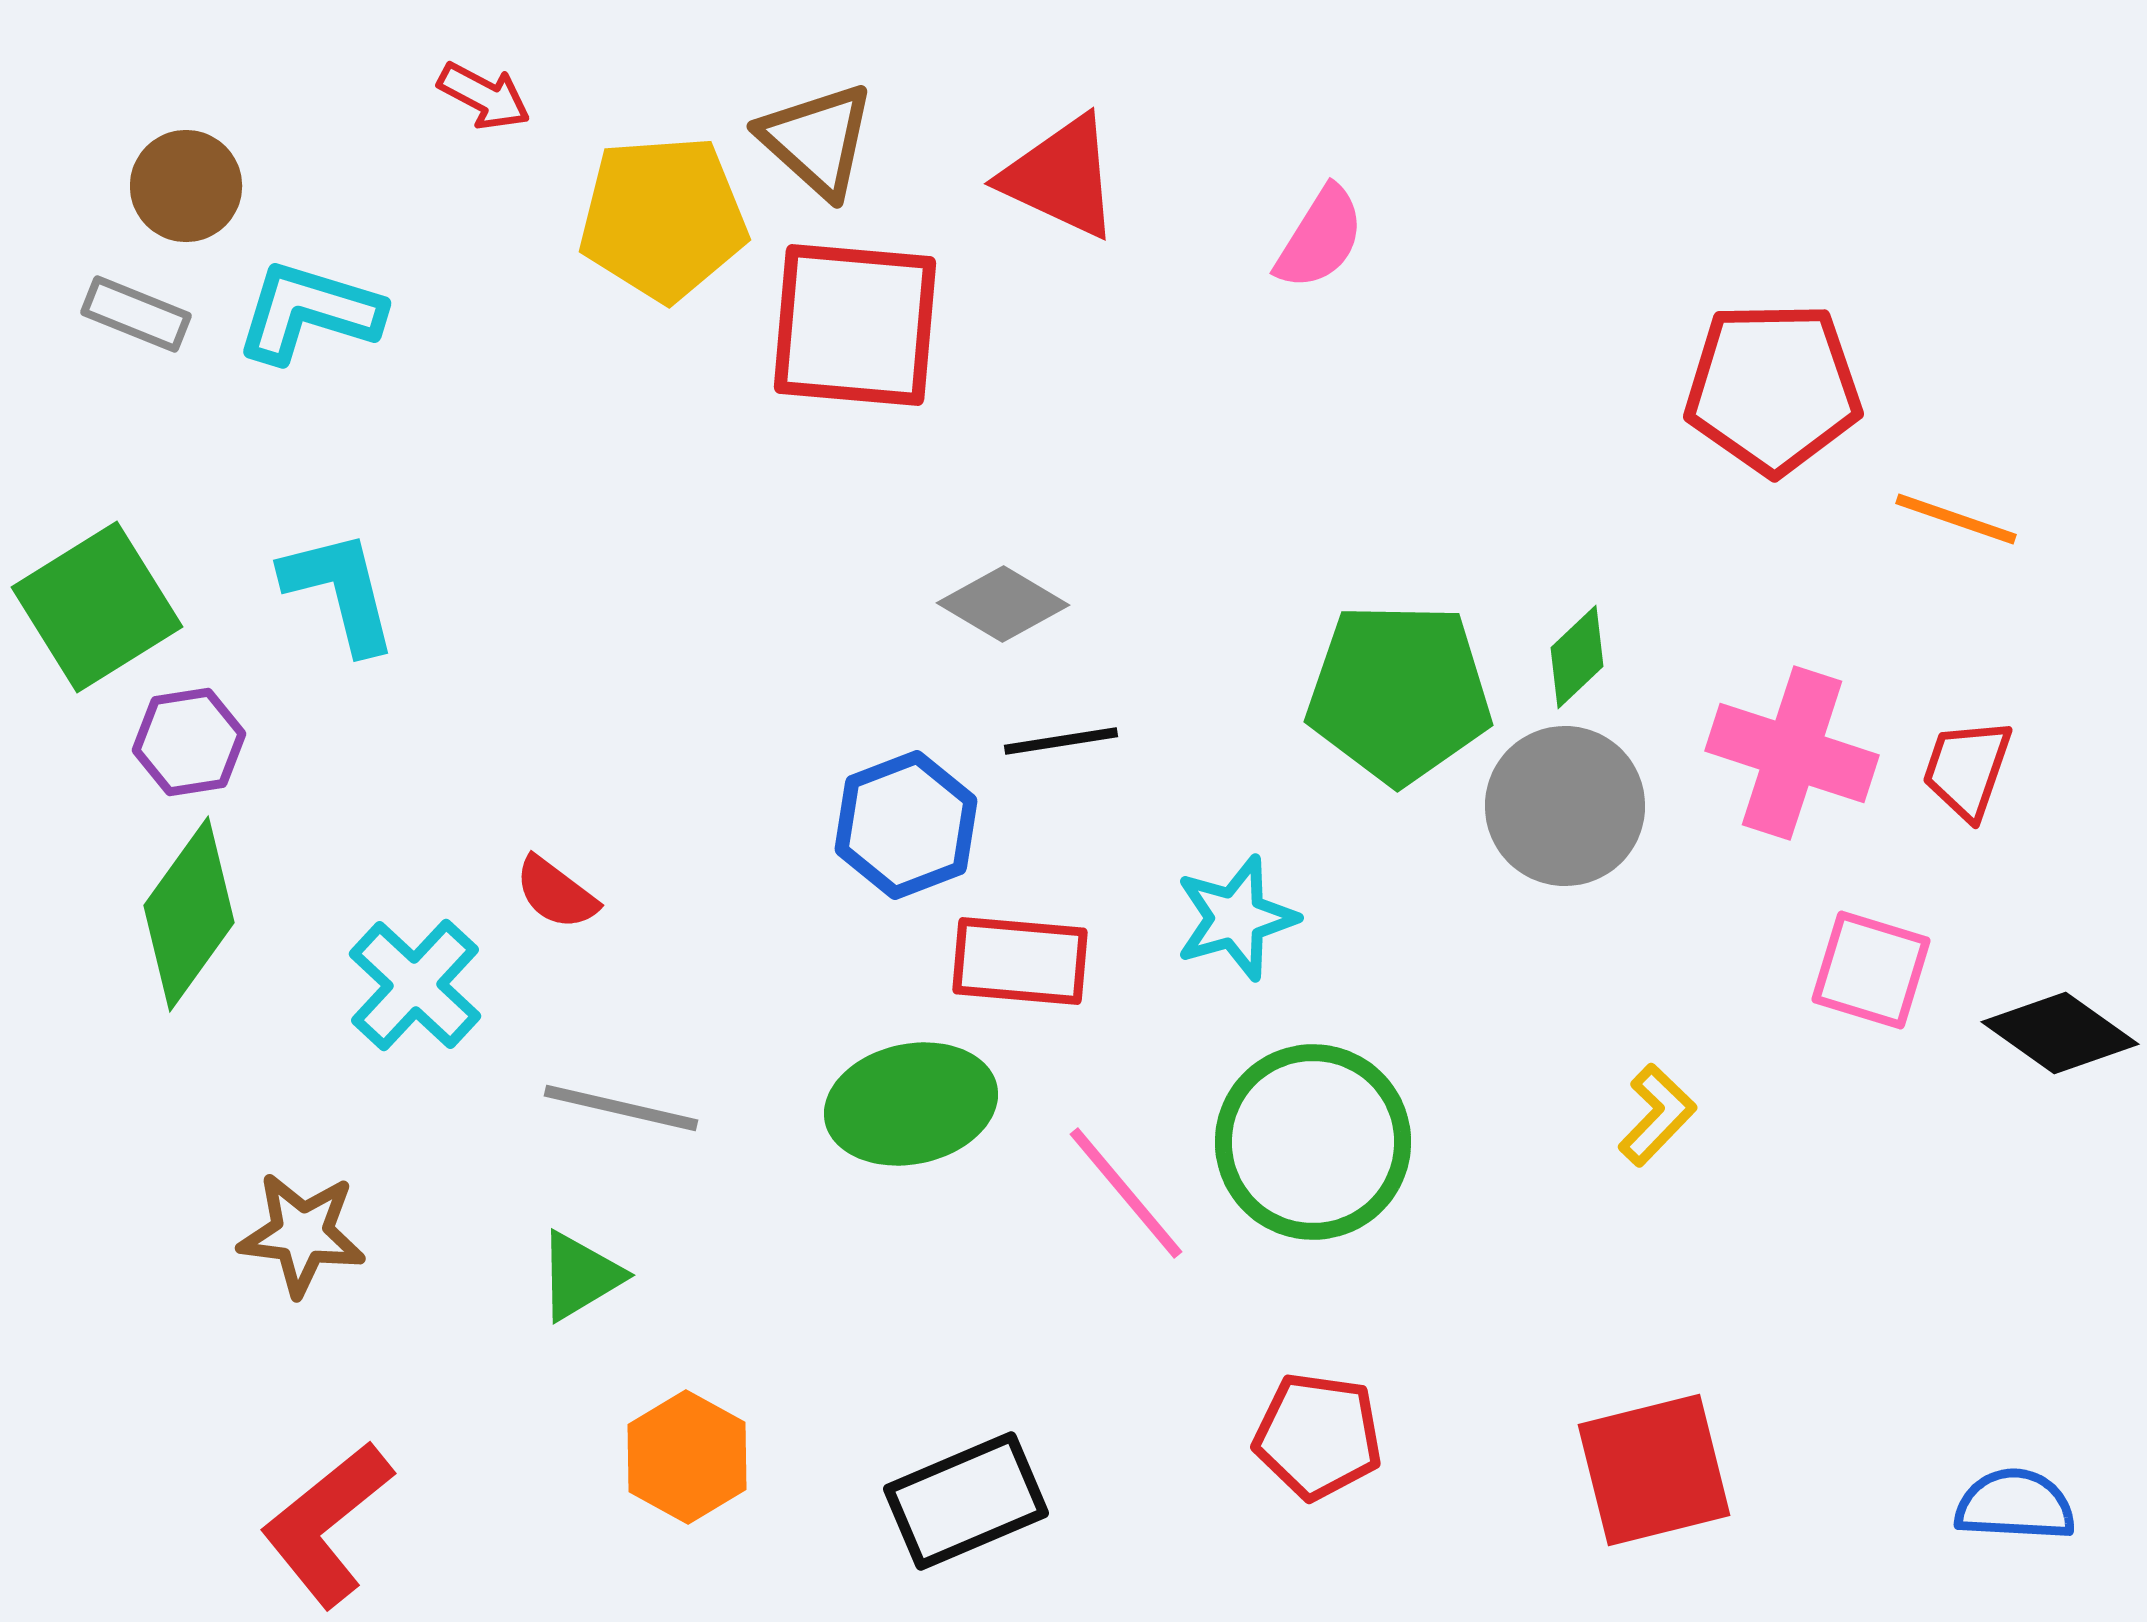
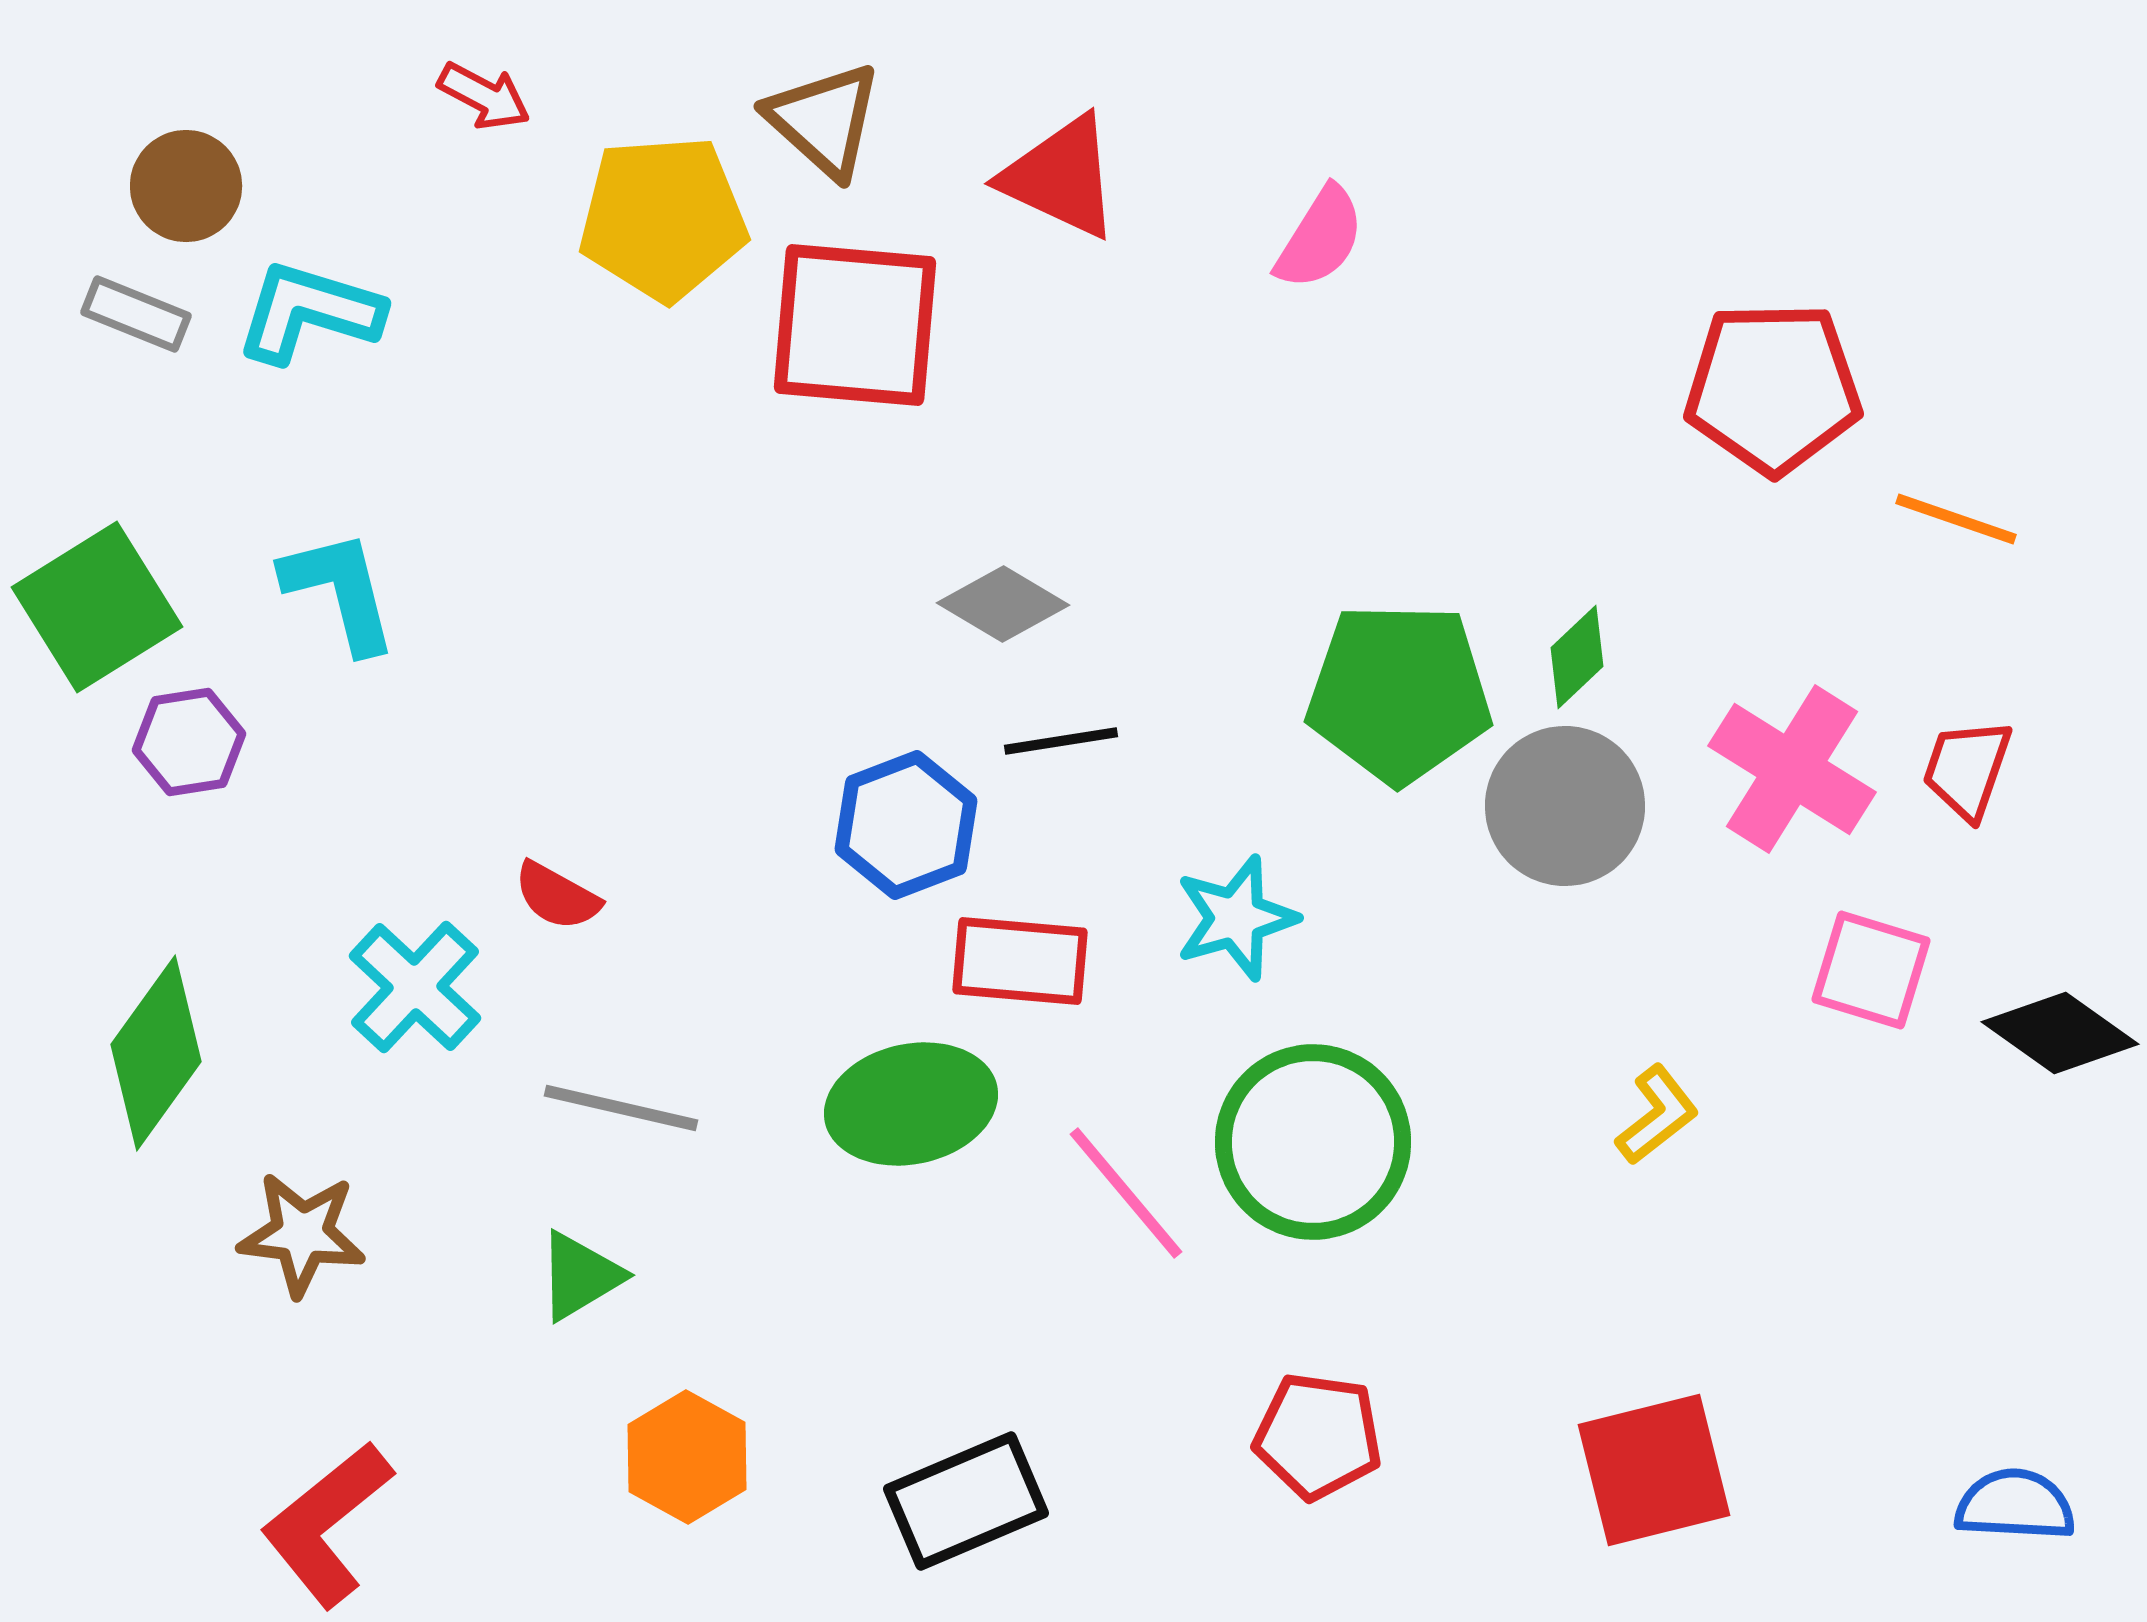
brown triangle at (817, 140): moved 7 px right, 20 px up
pink cross at (1792, 753): moved 16 px down; rotated 14 degrees clockwise
red semicircle at (556, 893): moved 1 px right, 3 px down; rotated 8 degrees counterclockwise
green diamond at (189, 914): moved 33 px left, 139 px down
cyan cross at (415, 985): moved 2 px down
yellow L-shape at (1657, 1115): rotated 8 degrees clockwise
